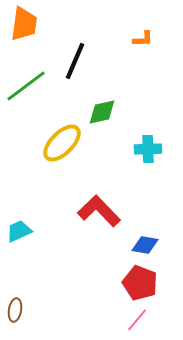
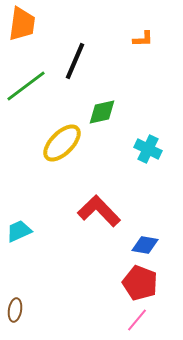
orange trapezoid: moved 2 px left
cyan cross: rotated 28 degrees clockwise
